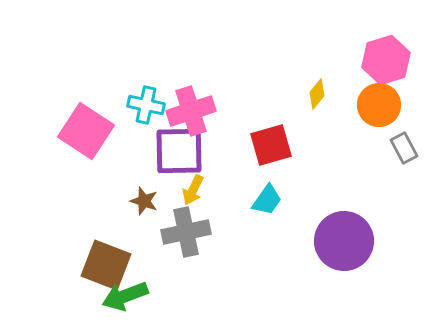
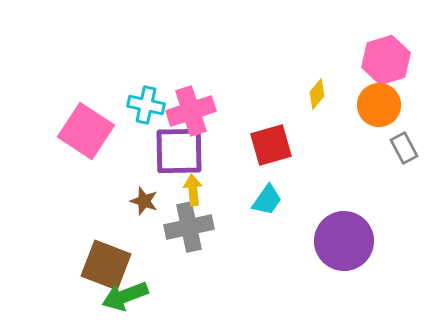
yellow arrow: rotated 148 degrees clockwise
gray cross: moved 3 px right, 5 px up
